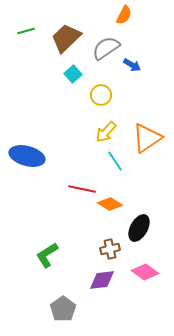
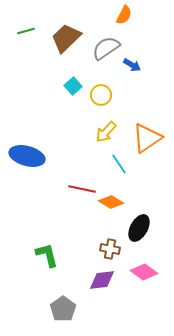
cyan square: moved 12 px down
cyan line: moved 4 px right, 3 px down
orange diamond: moved 1 px right, 2 px up
brown cross: rotated 24 degrees clockwise
green L-shape: rotated 108 degrees clockwise
pink diamond: moved 1 px left
